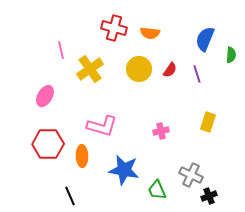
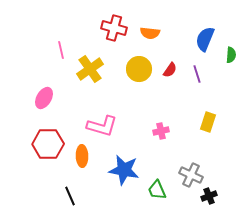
pink ellipse: moved 1 px left, 2 px down
